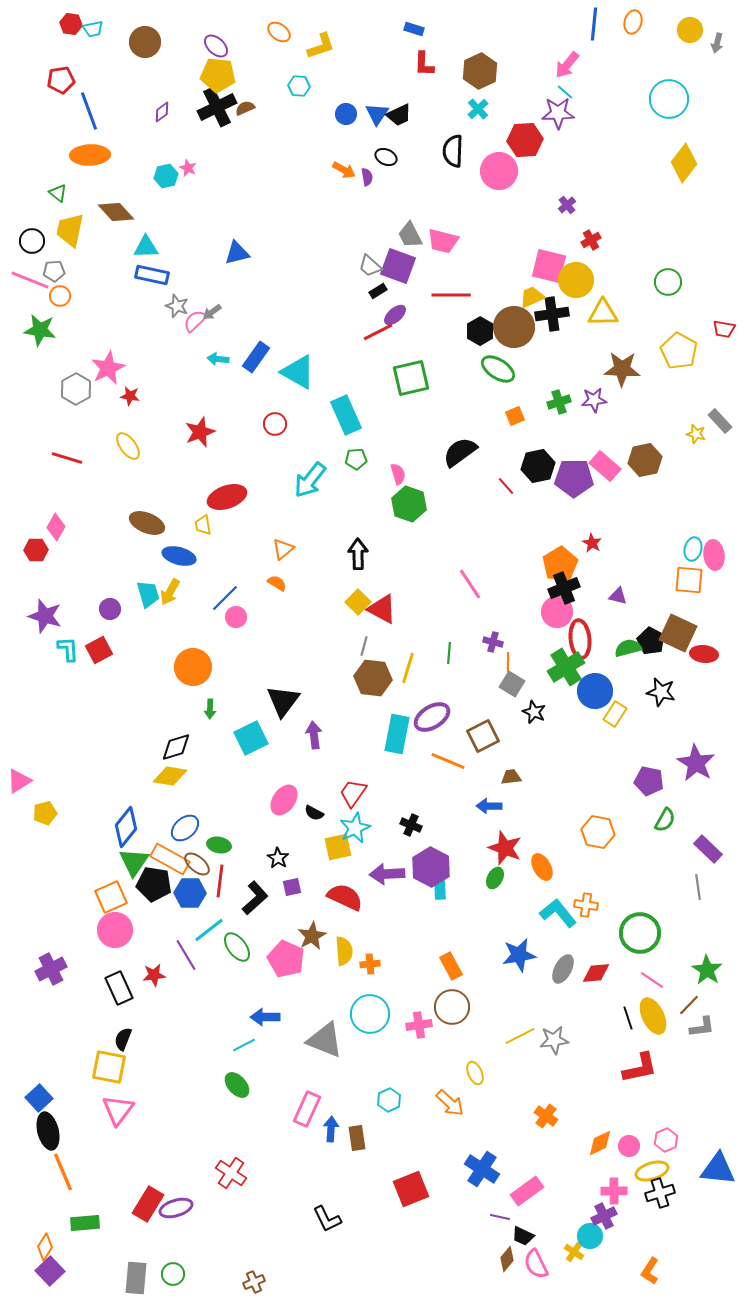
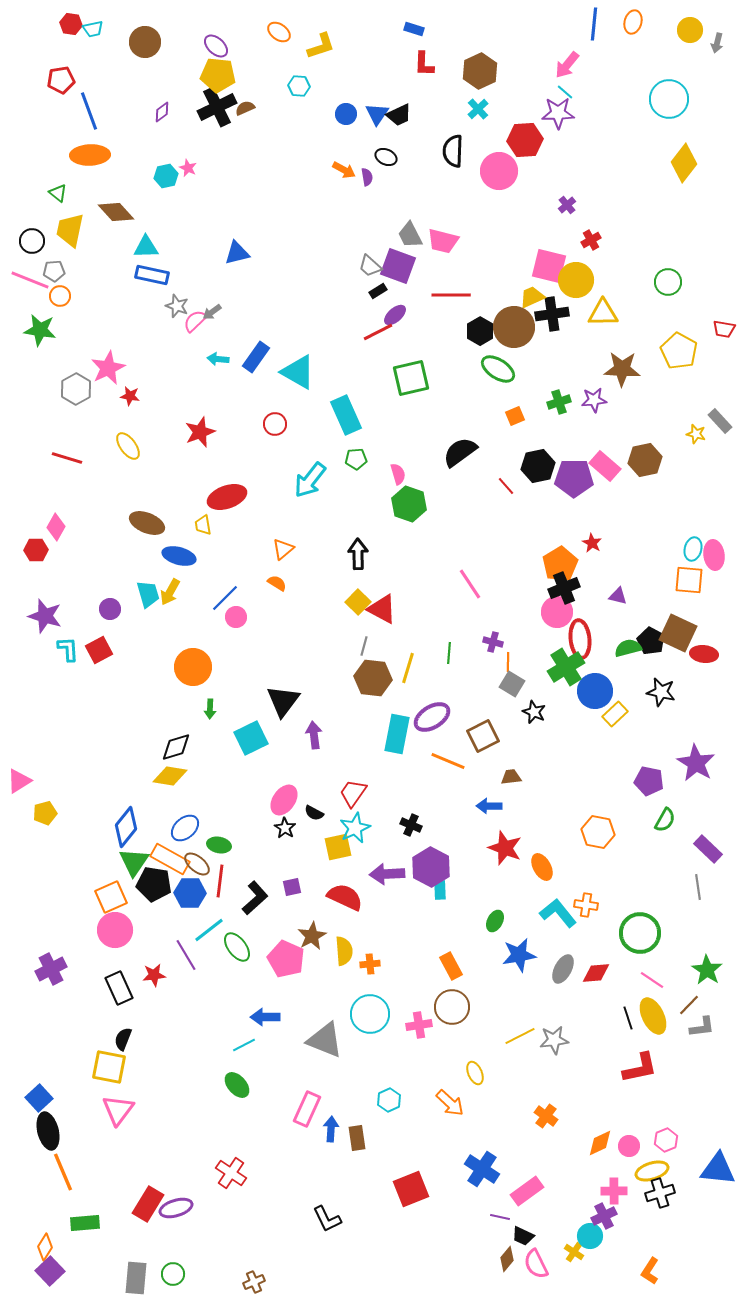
yellow rectangle at (615, 714): rotated 15 degrees clockwise
black star at (278, 858): moved 7 px right, 30 px up
green ellipse at (495, 878): moved 43 px down
